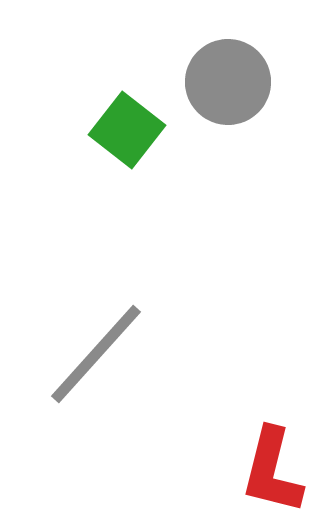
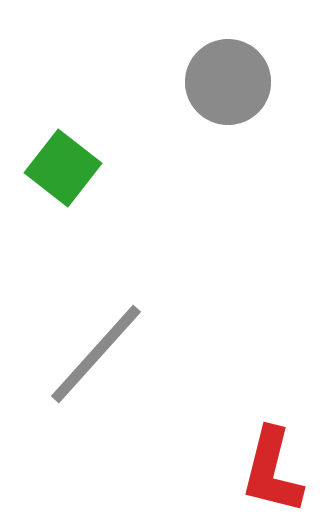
green square: moved 64 px left, 38 px down
